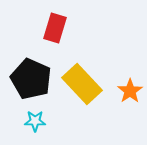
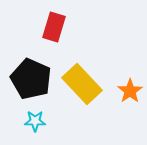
red rectangle: moved 1 px left, 1 px up
